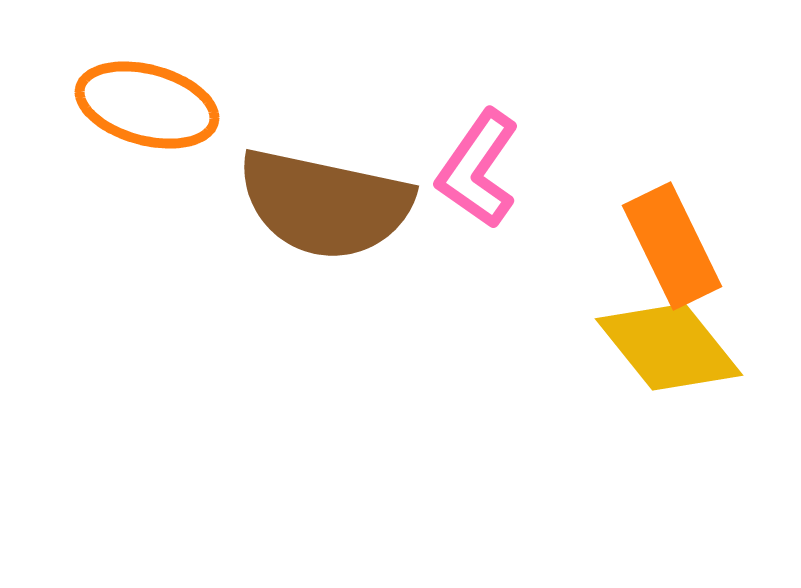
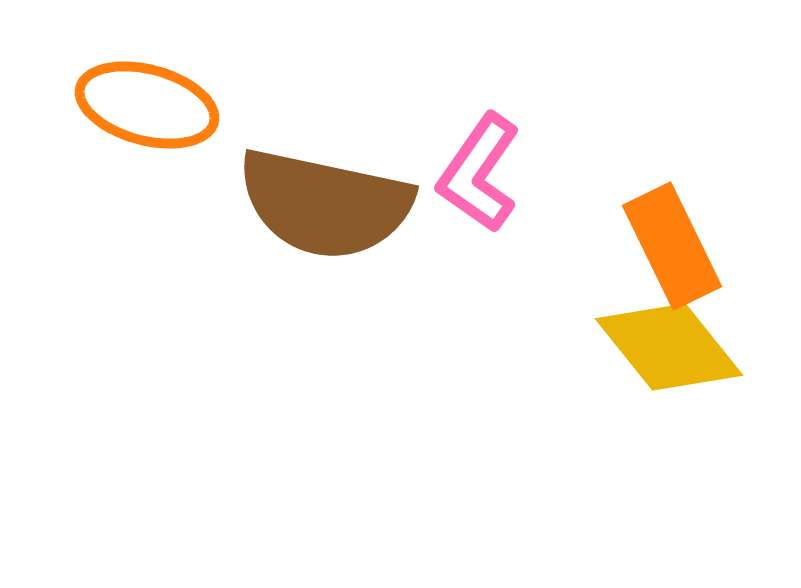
pink L-shape: moved 1 px right, 4 px down
